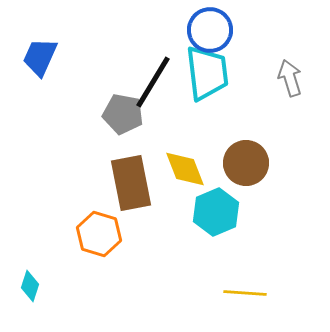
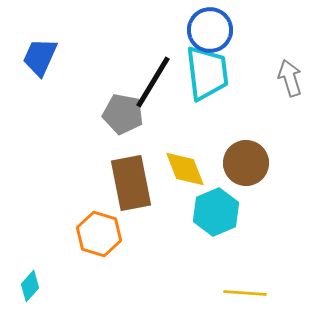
cyan diamond: rotated 24 degrees clockwise
